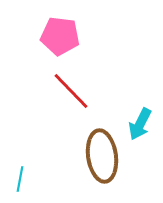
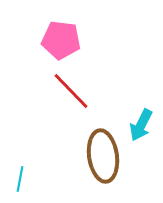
pink pentagon: moved 1 px right, 4 px down
cyan arrow: moved 1 px right, 1 px down
brown ellipse: moved 1 px right
